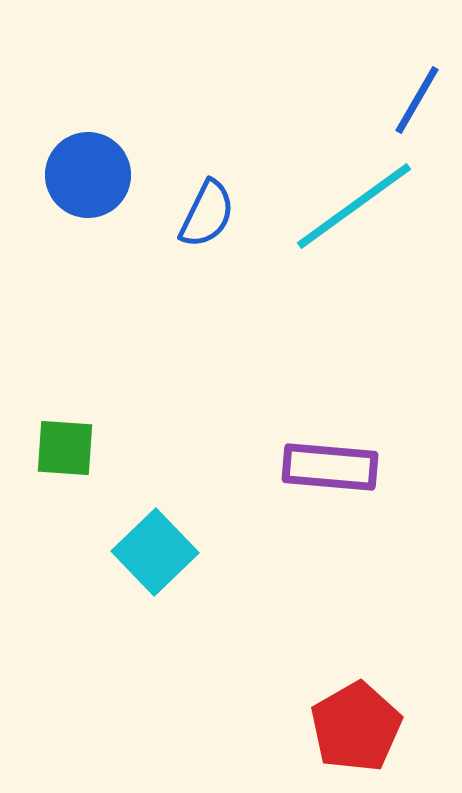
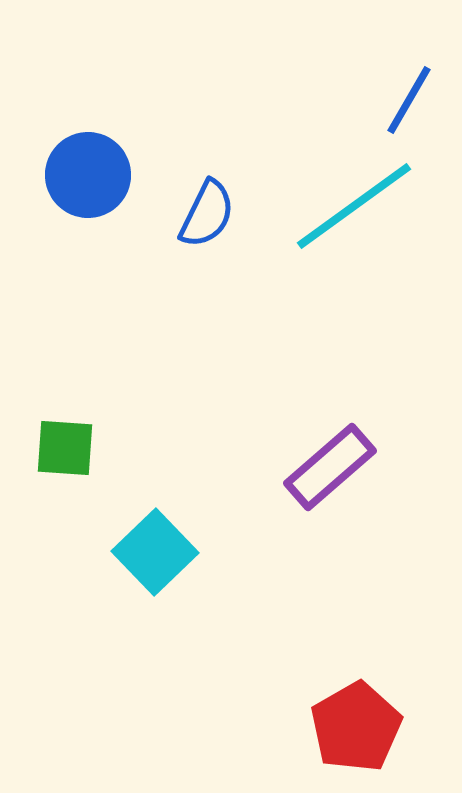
blue line: moved 8 px left
purple rectangle: rotated 46 degrees counterclockwise
